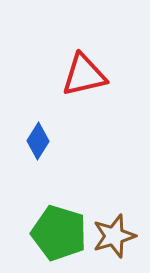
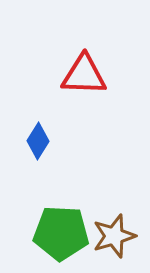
red triangle: rotated 15 degrees clockwise
green pentagon: moved 2 px right; rotated 14 degrees counterclockwise
